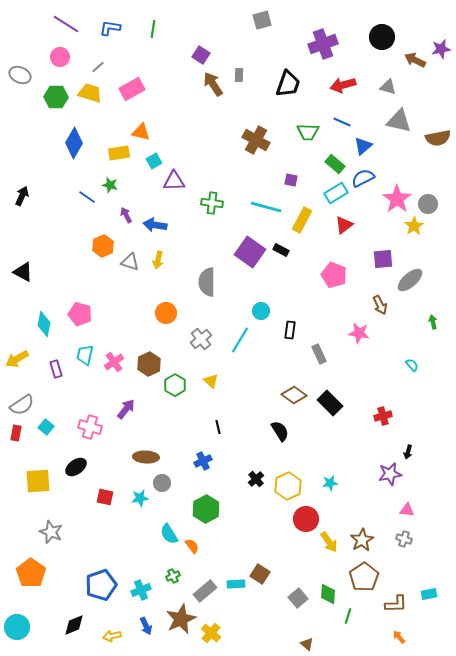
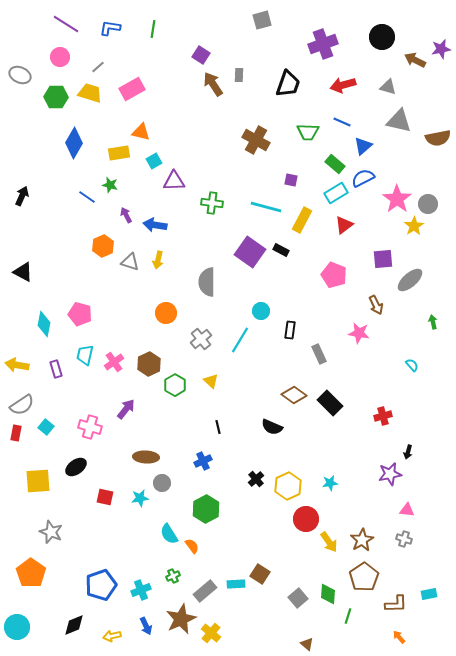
brown arrow at (380, 305): moved 4 px left
yellow arrow at (17, 359): moved 6 px down; rotated 40 degrees clockwise
black semicircle at (280, 431): moved 8 px left, 4 px up; rotated 145 degrees clockwise
